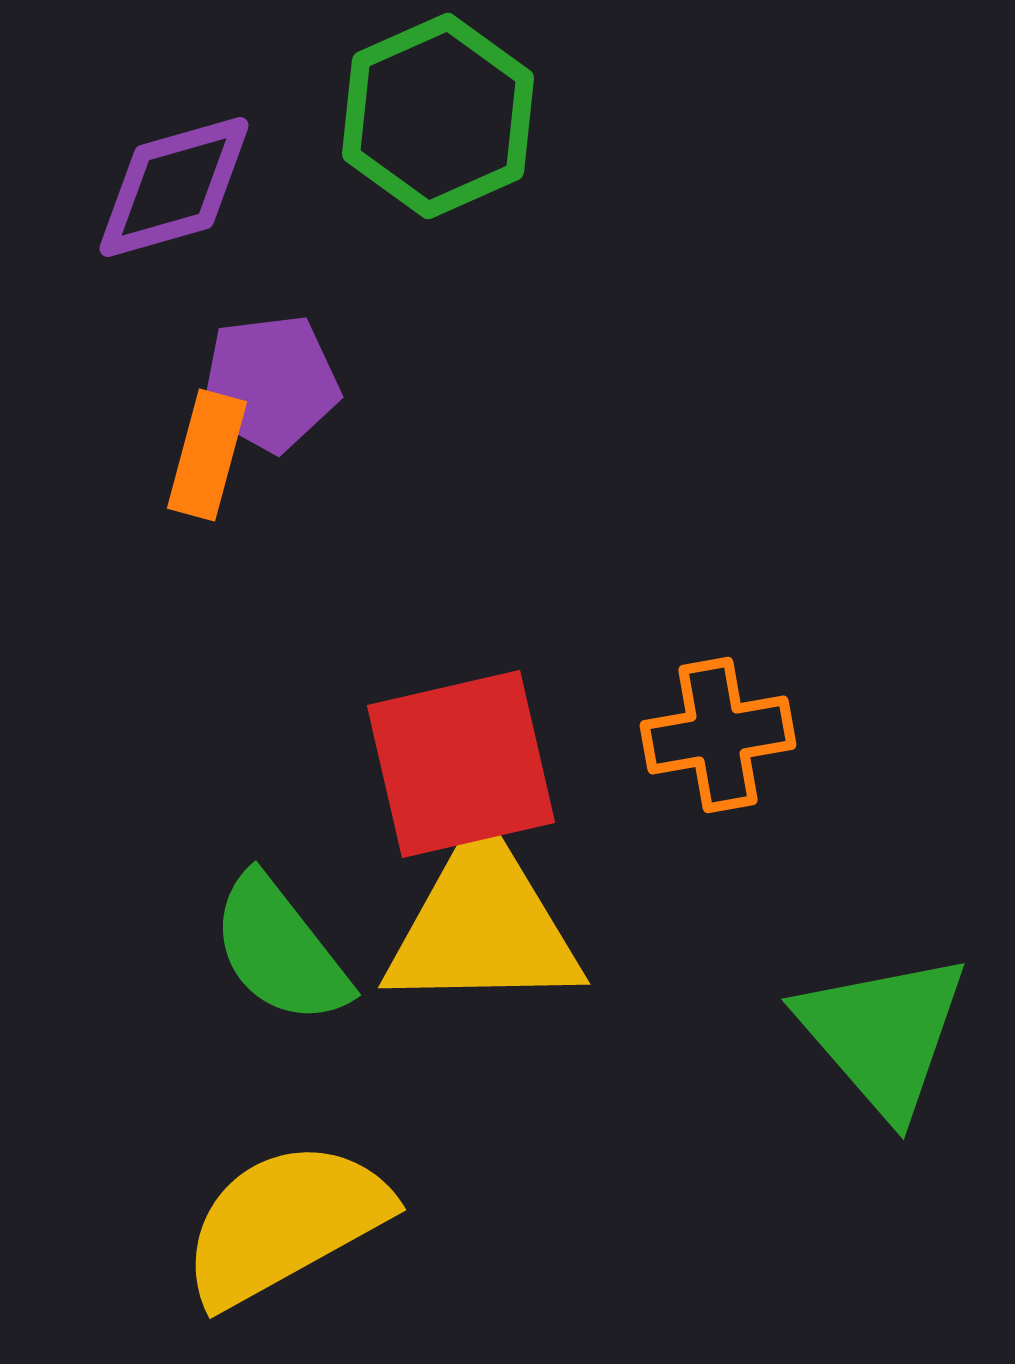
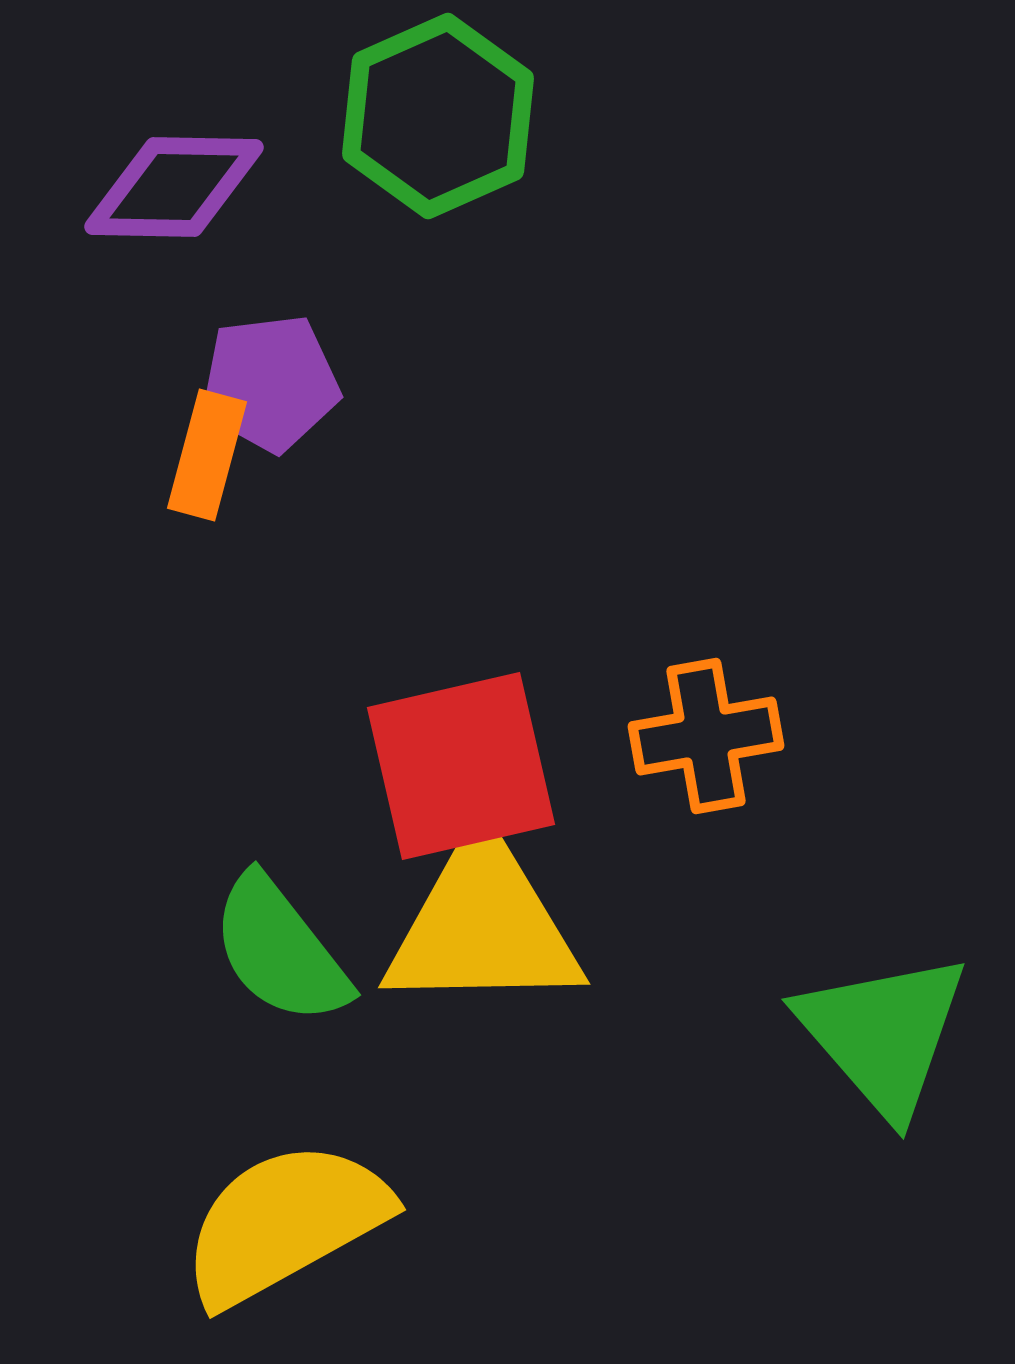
purple diamond: rotated 17 degrees clockwise
orange cross: moved 12 px left, 1 px down
red square: moved 2 px down
